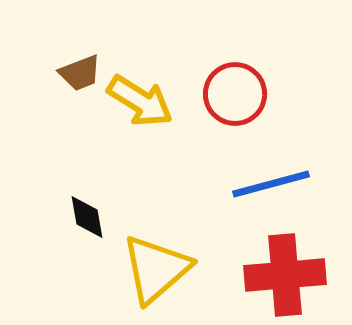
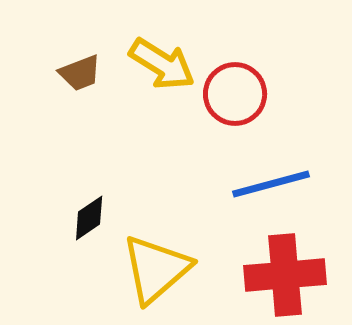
yellow arrow: moved 22 px right, 37 px up
black diamond: moved 2 px right, 1 px down; rotated 66 degrees clockwise
